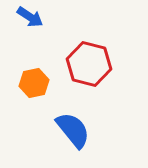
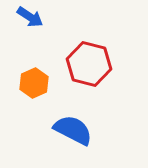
orange hexagon: rotated 12 degrees counterclockwise
blue semicircle: rotated 24 degrees counterclockwise
